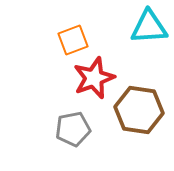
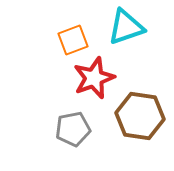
cyan triangle: moved 23 px left; rotated 15 degrees counterclockwise
brown hexagon: moved 1 px right, 6 px down
